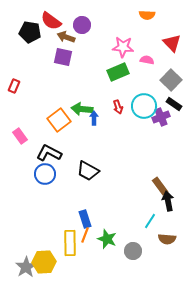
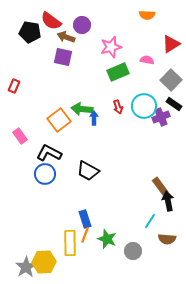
red triangle: moved 1 px left, 1 px down; rotated 42 degrees clockwise
pink star: moved 12 px left; rotated 20 degrees counterclockwise
